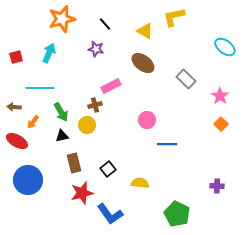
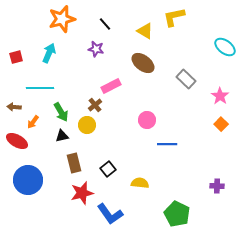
brown cross: rotated 24 degrees counterclockwise
